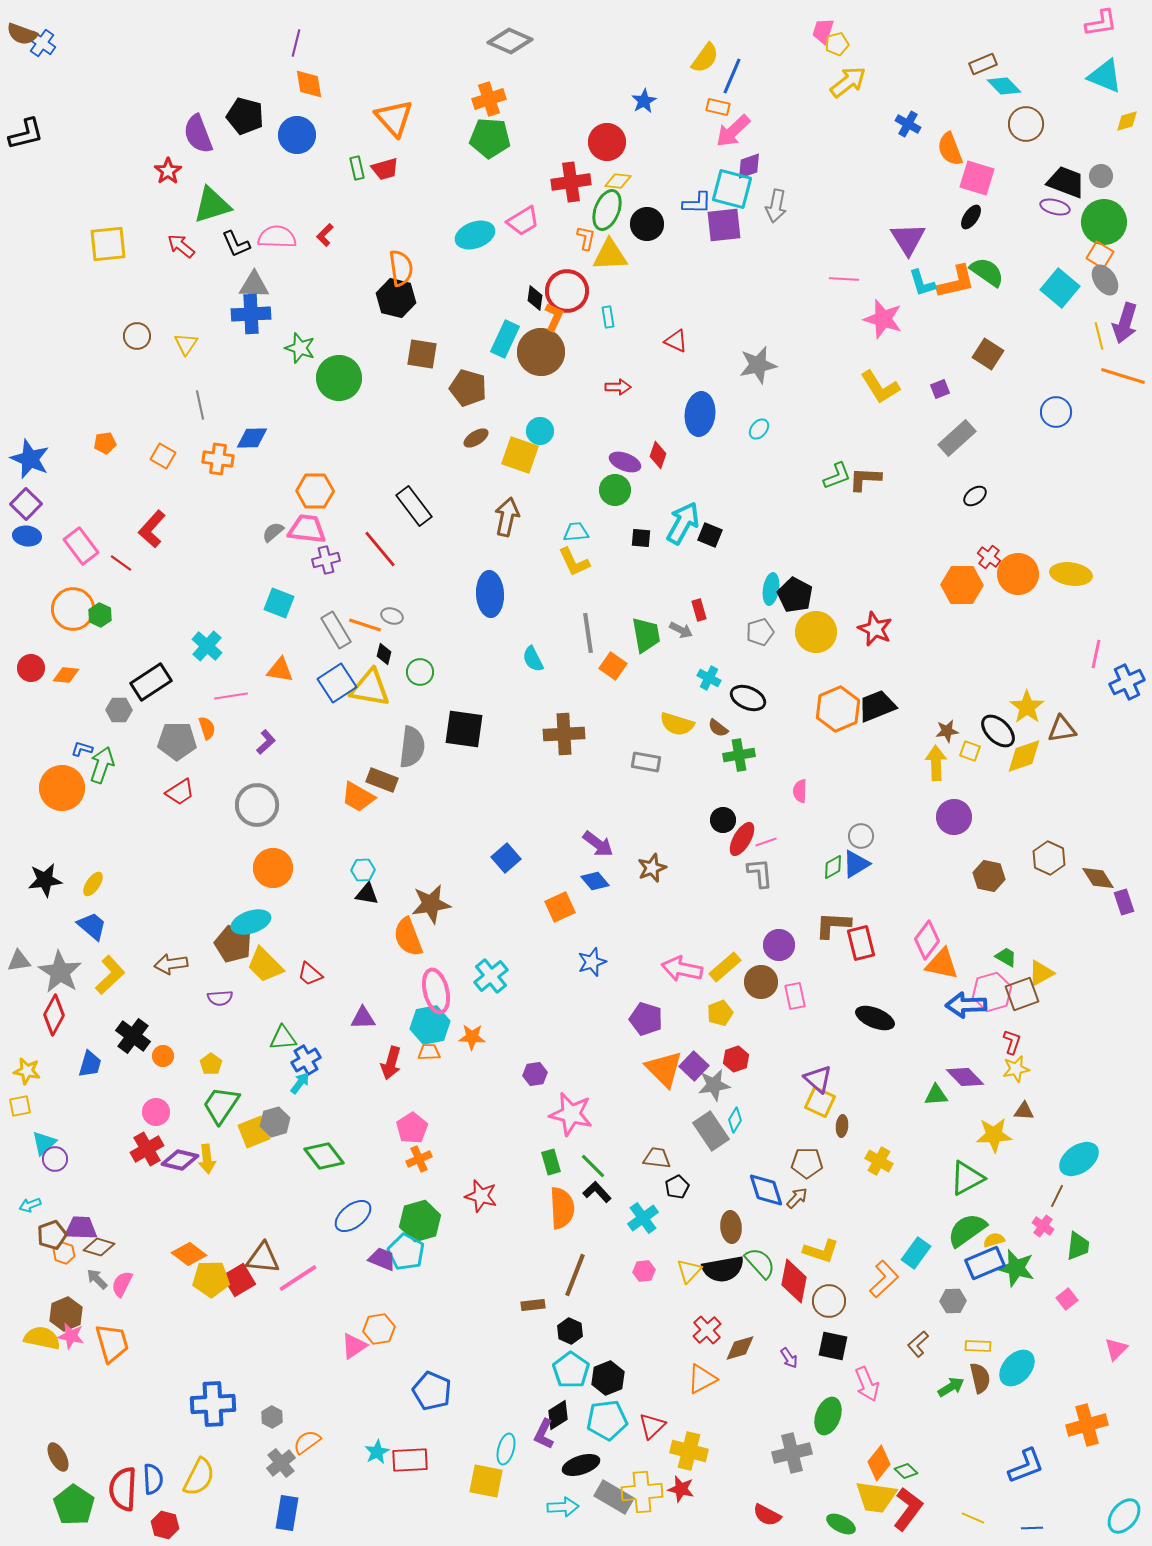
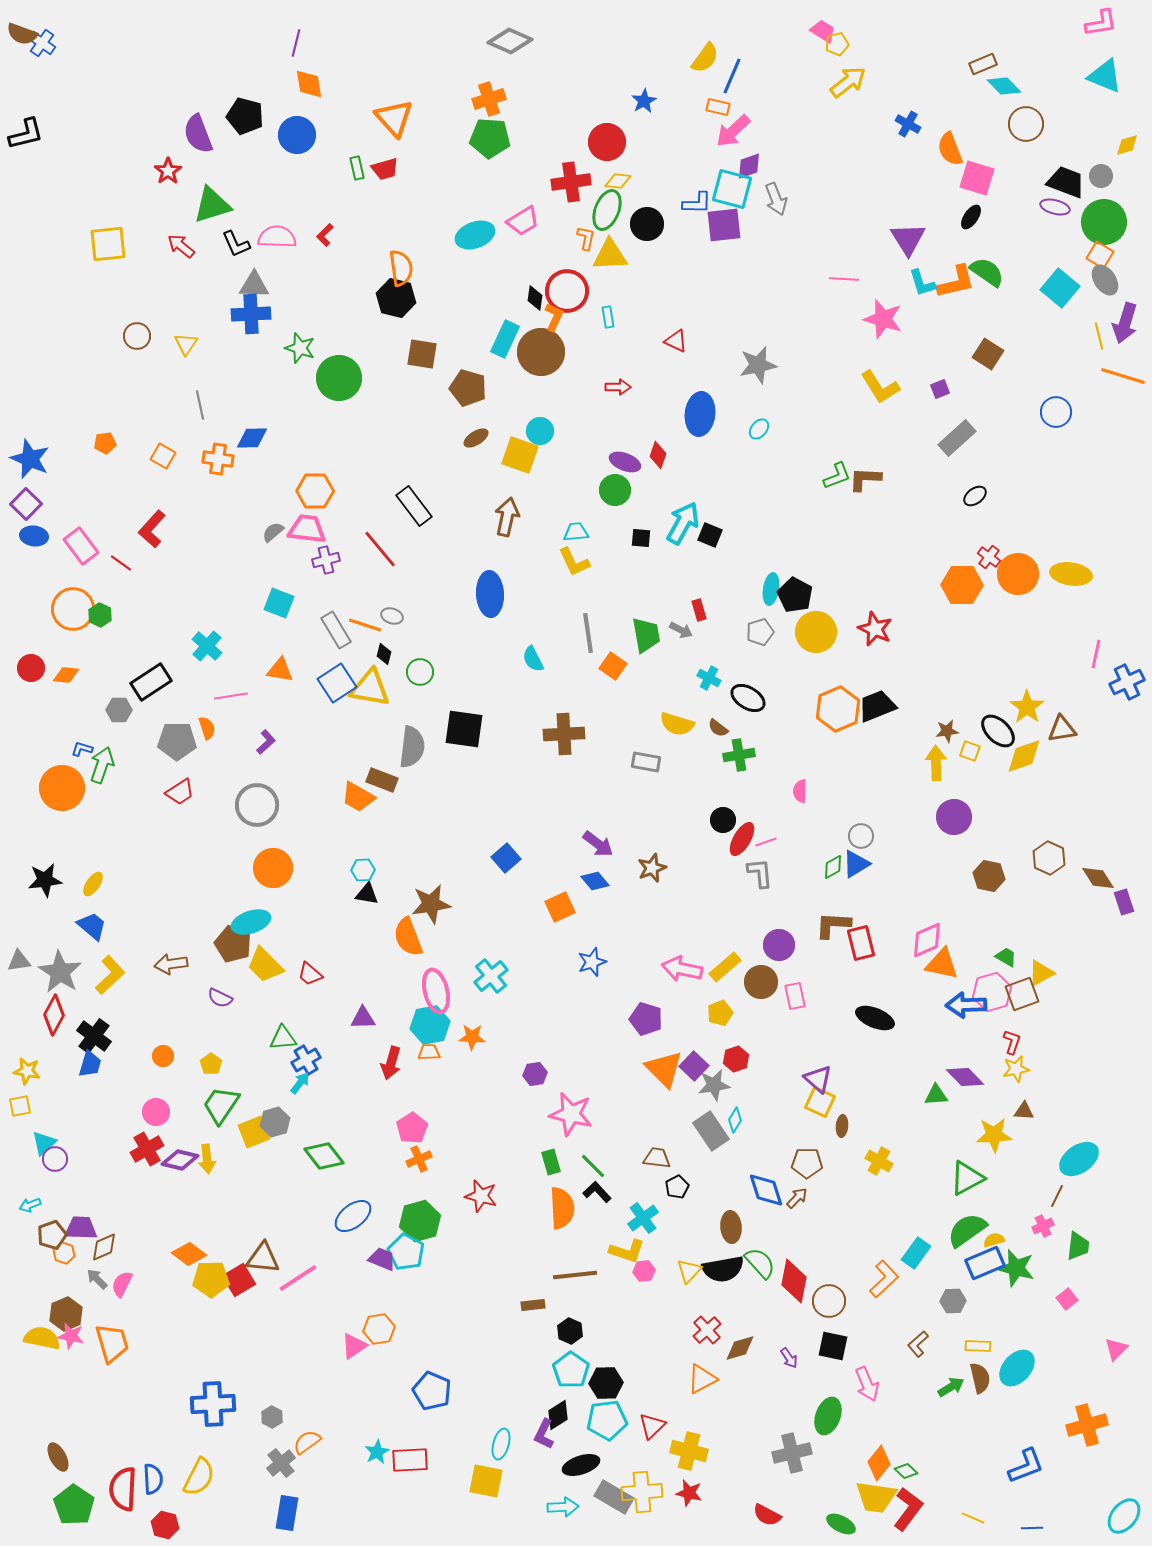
pink trapezoid at (823, 31): rotated 104 degrees clockwise
yellow diamond at (1127, 121): moved 24 px down
gray arrow at (776, 206): moved 7 px up; rotated 32 degrees counterclockwise
blue ellipse at (27, 536): moved 7 px right
black ellipse at (748, 698): rotated 8 degrees clockwise
pink diamond at (927, 940): rotated 30 degrees clockwise
purple semicircle at (220, 998): rotated 30 degrees clockwise
black cross at (133, 1036): moved 39 px left
pink cross at (1043, 1226): rotated 30 degrees clockwise
brown diamond at (99, 1247): moved 5 px right; rotated 40 degrees counterclockwise
yellow L-shape at (821, 1251): moved 194 px left
brown line at (575, 1275): rotated 63 degrees clockwise
black hexagon at (608, 1378): moved 2 px left, 5 px down; rotated 20 degrees clockwise
cyan ellipse at (506, 1449): moved 5 px left, 5 px up
red star at (681, 1489): moved 8 px right, 4 px down
